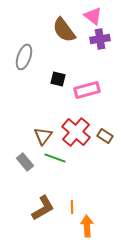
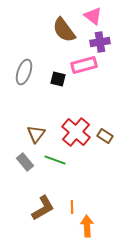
purple cross: moved 3 px down
gray ellipse: moved 15 px down
pink rectangle: moved 3 px left, 25 px up
brown triangle: moved 7 px left, 2 px up
green line: moved 2 px down
